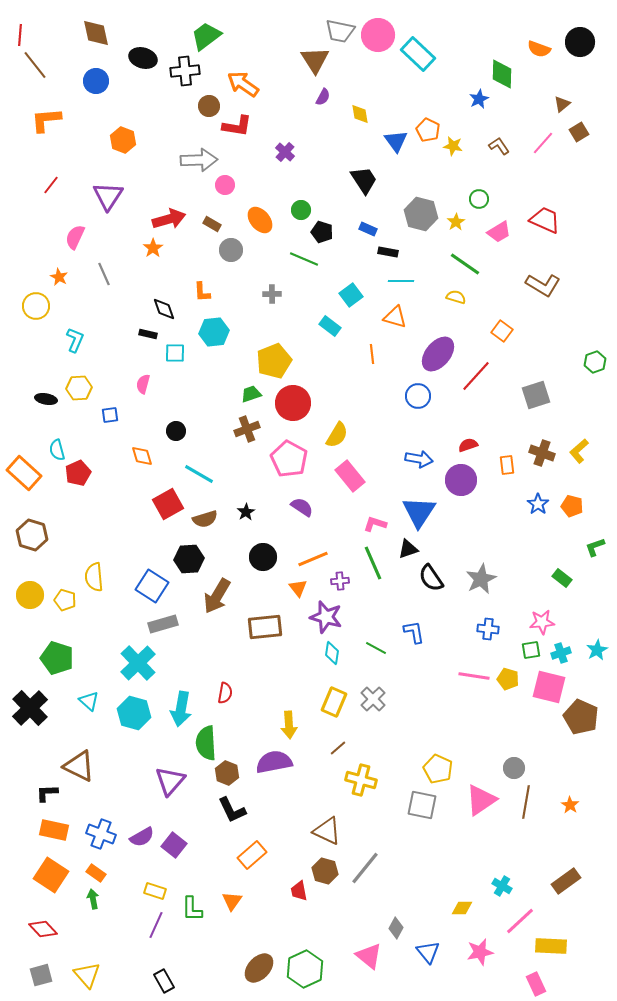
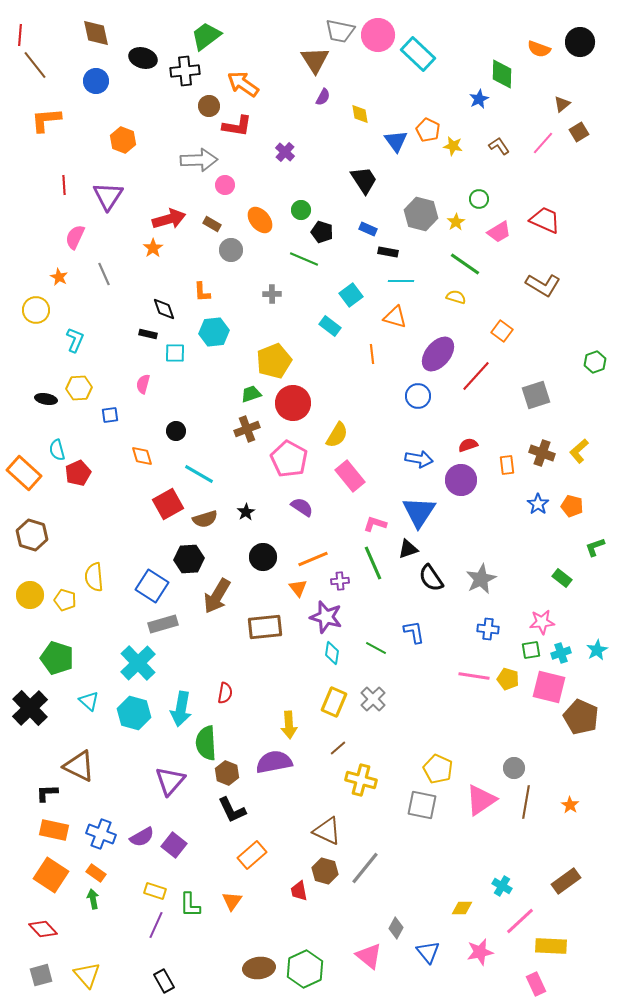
red line at (51, 185): moved 13 px right; rotated 42 degrees counterclockwise
yellow circle at (36, 306): moved 4 px down
green L-shape at (192, 909): moved 2 px left, 4 px up
brown ellipse at (259, 968): rotated 40 degrees clockwise
